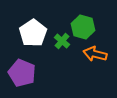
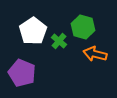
white pentagon: moved 2 px up
green cross: moved 3 px left
